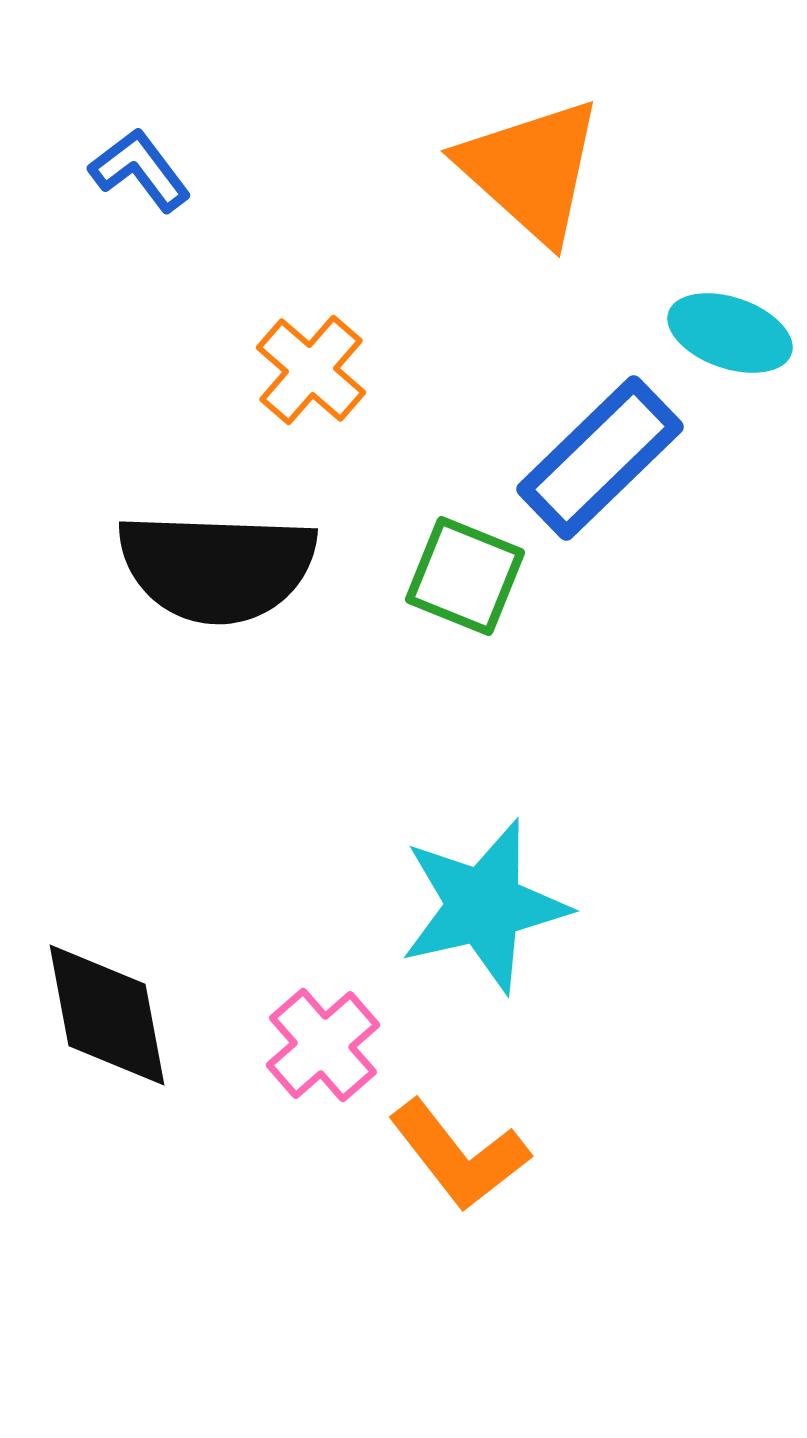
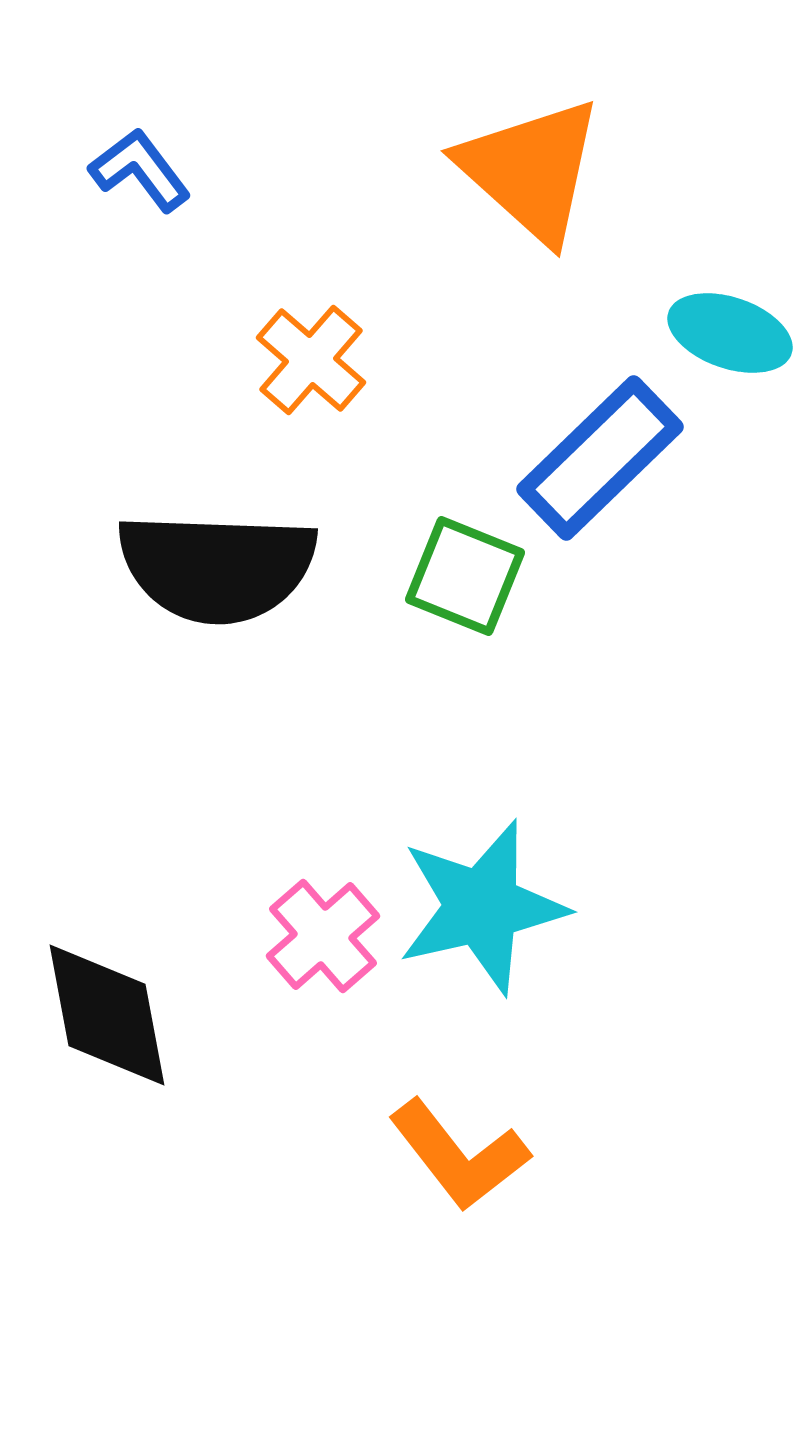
orange cross: moved 10 px up
cyan star: moved 2 px left, 1 px down
pink cross: moved 109 px up
